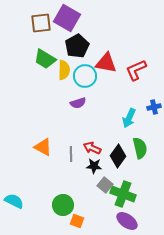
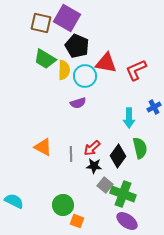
brown square: rotated 20 degrees clockwise
black pentagon: rotated 20 degrees counterclockwise
blue cross: rotated 16 degrees counterclockwise
cyan arrow: rotated 24 degrees counterclockwise
red arrow: rotated 66 degrees counterclockwise
